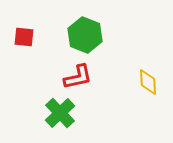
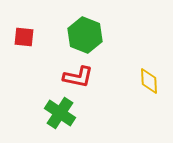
red L-shape: rotated 24 degrees clockwise
yellow diamond: moved 1 px right, 1 px up
green cross: rotated 12 degrees counterclockwise
